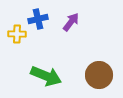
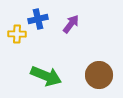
purple arrow: moved 2 px down
